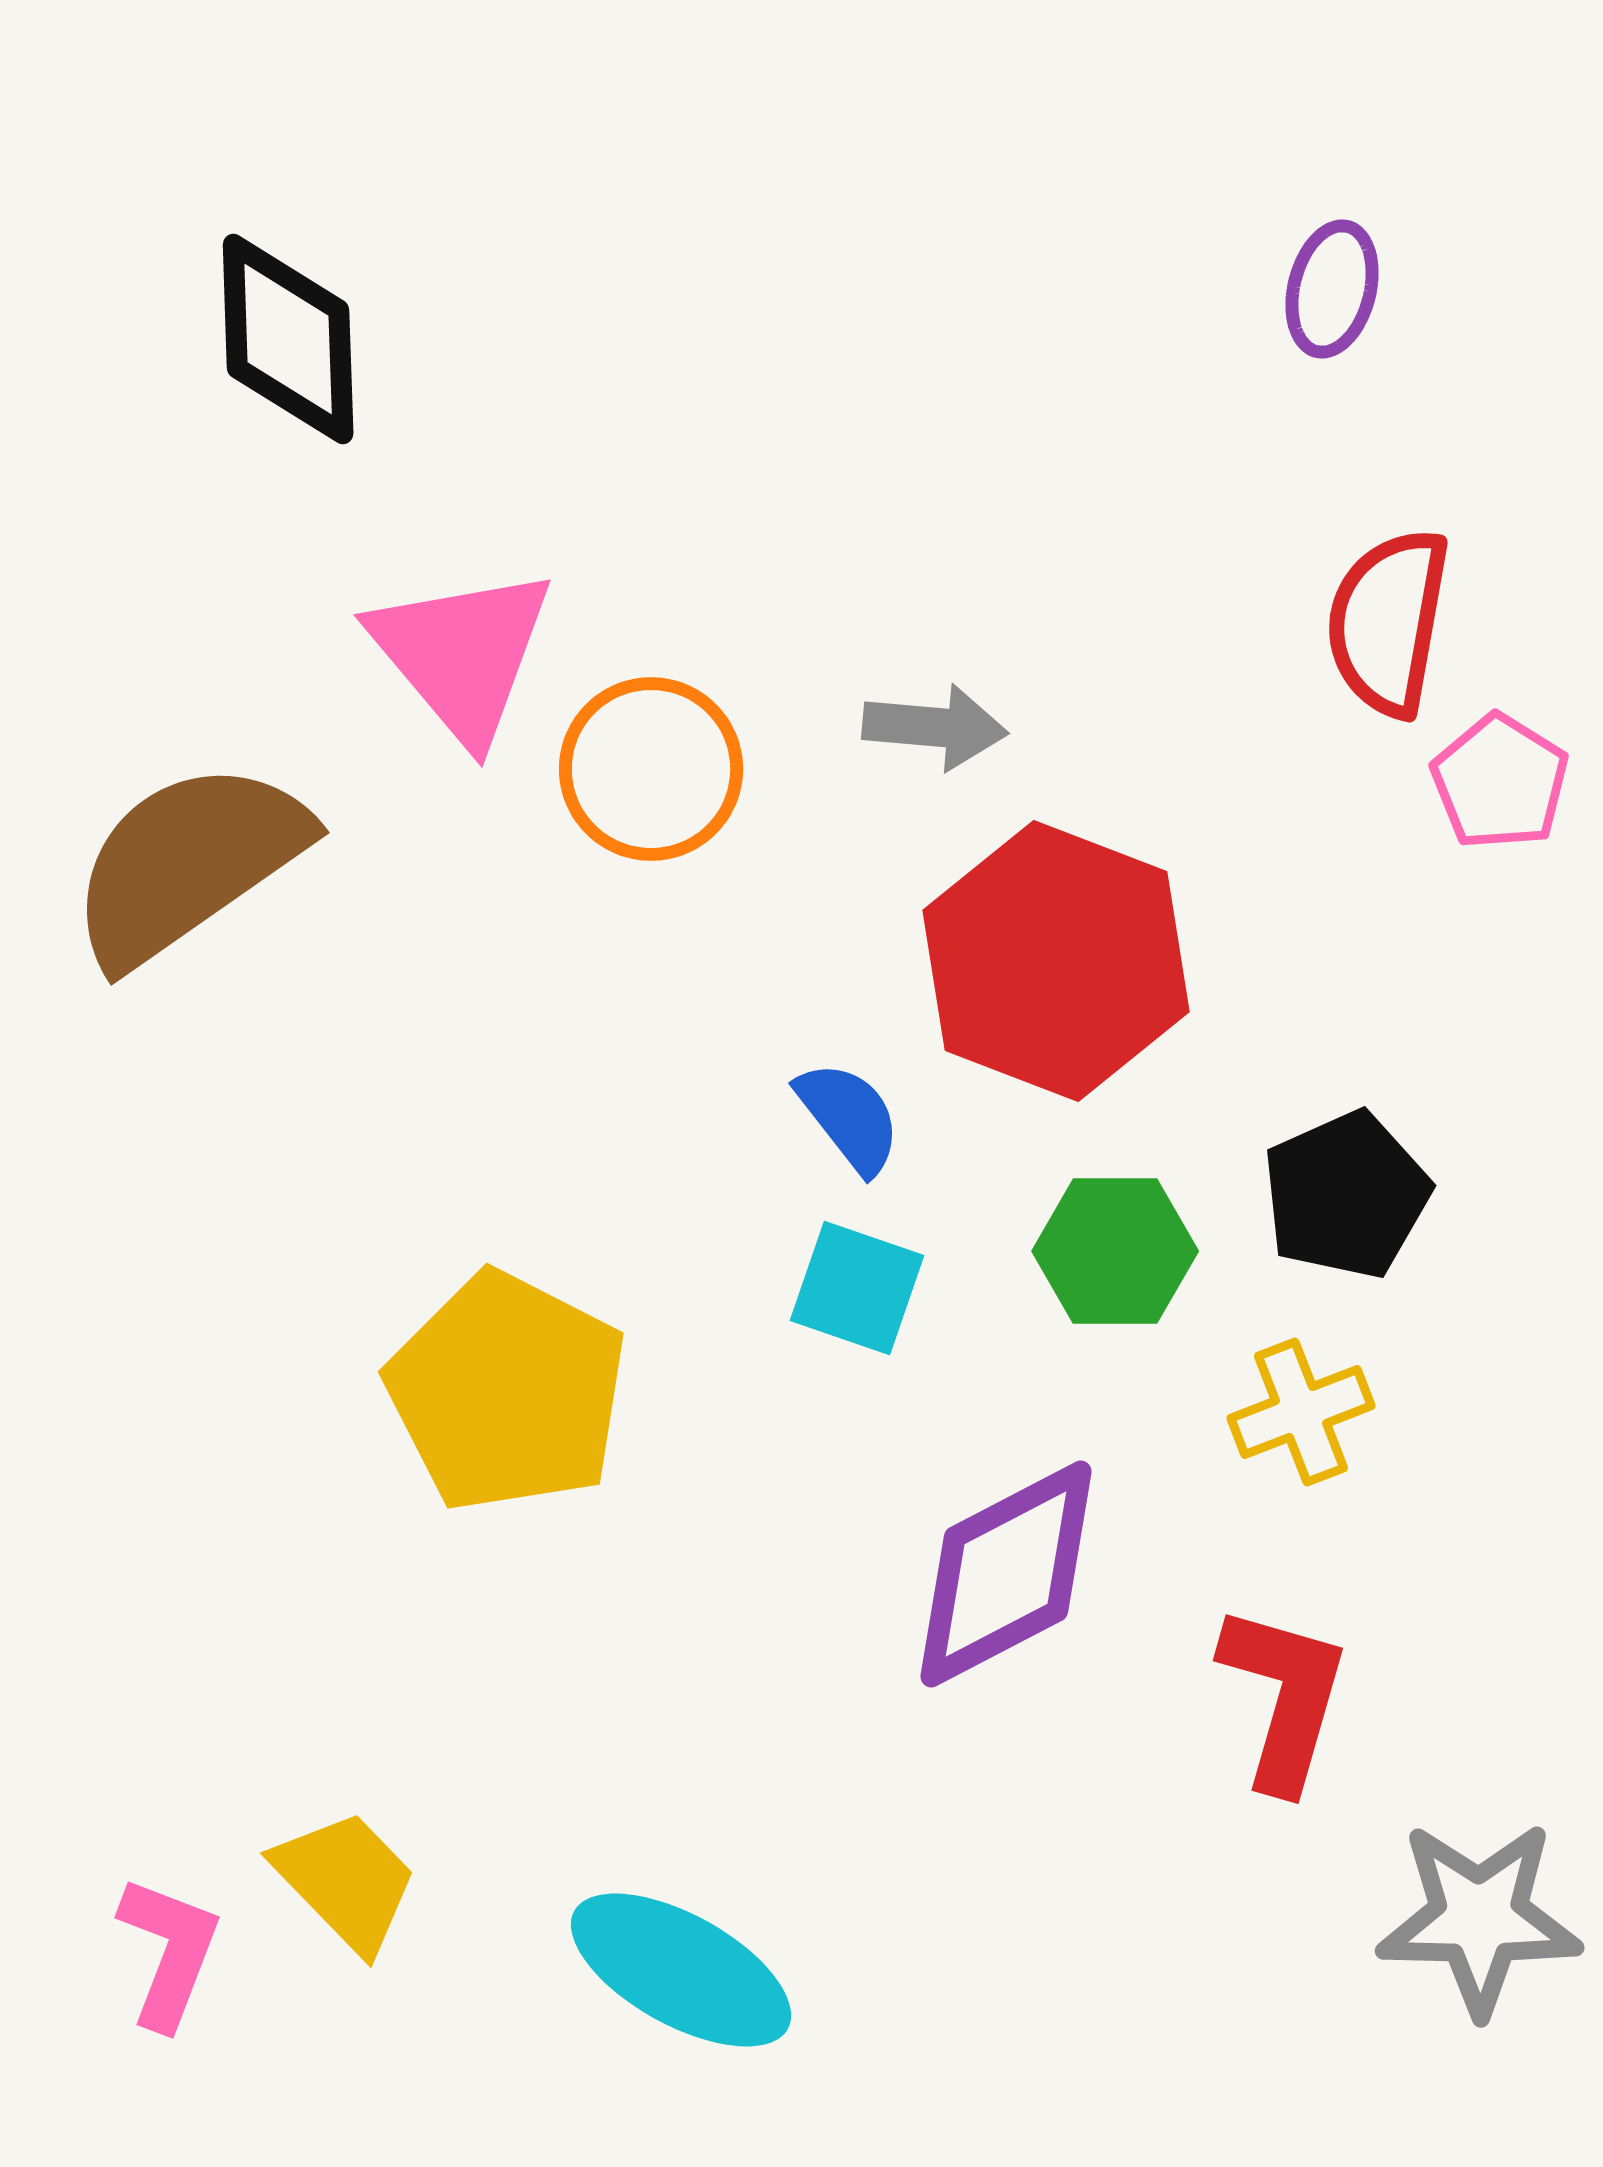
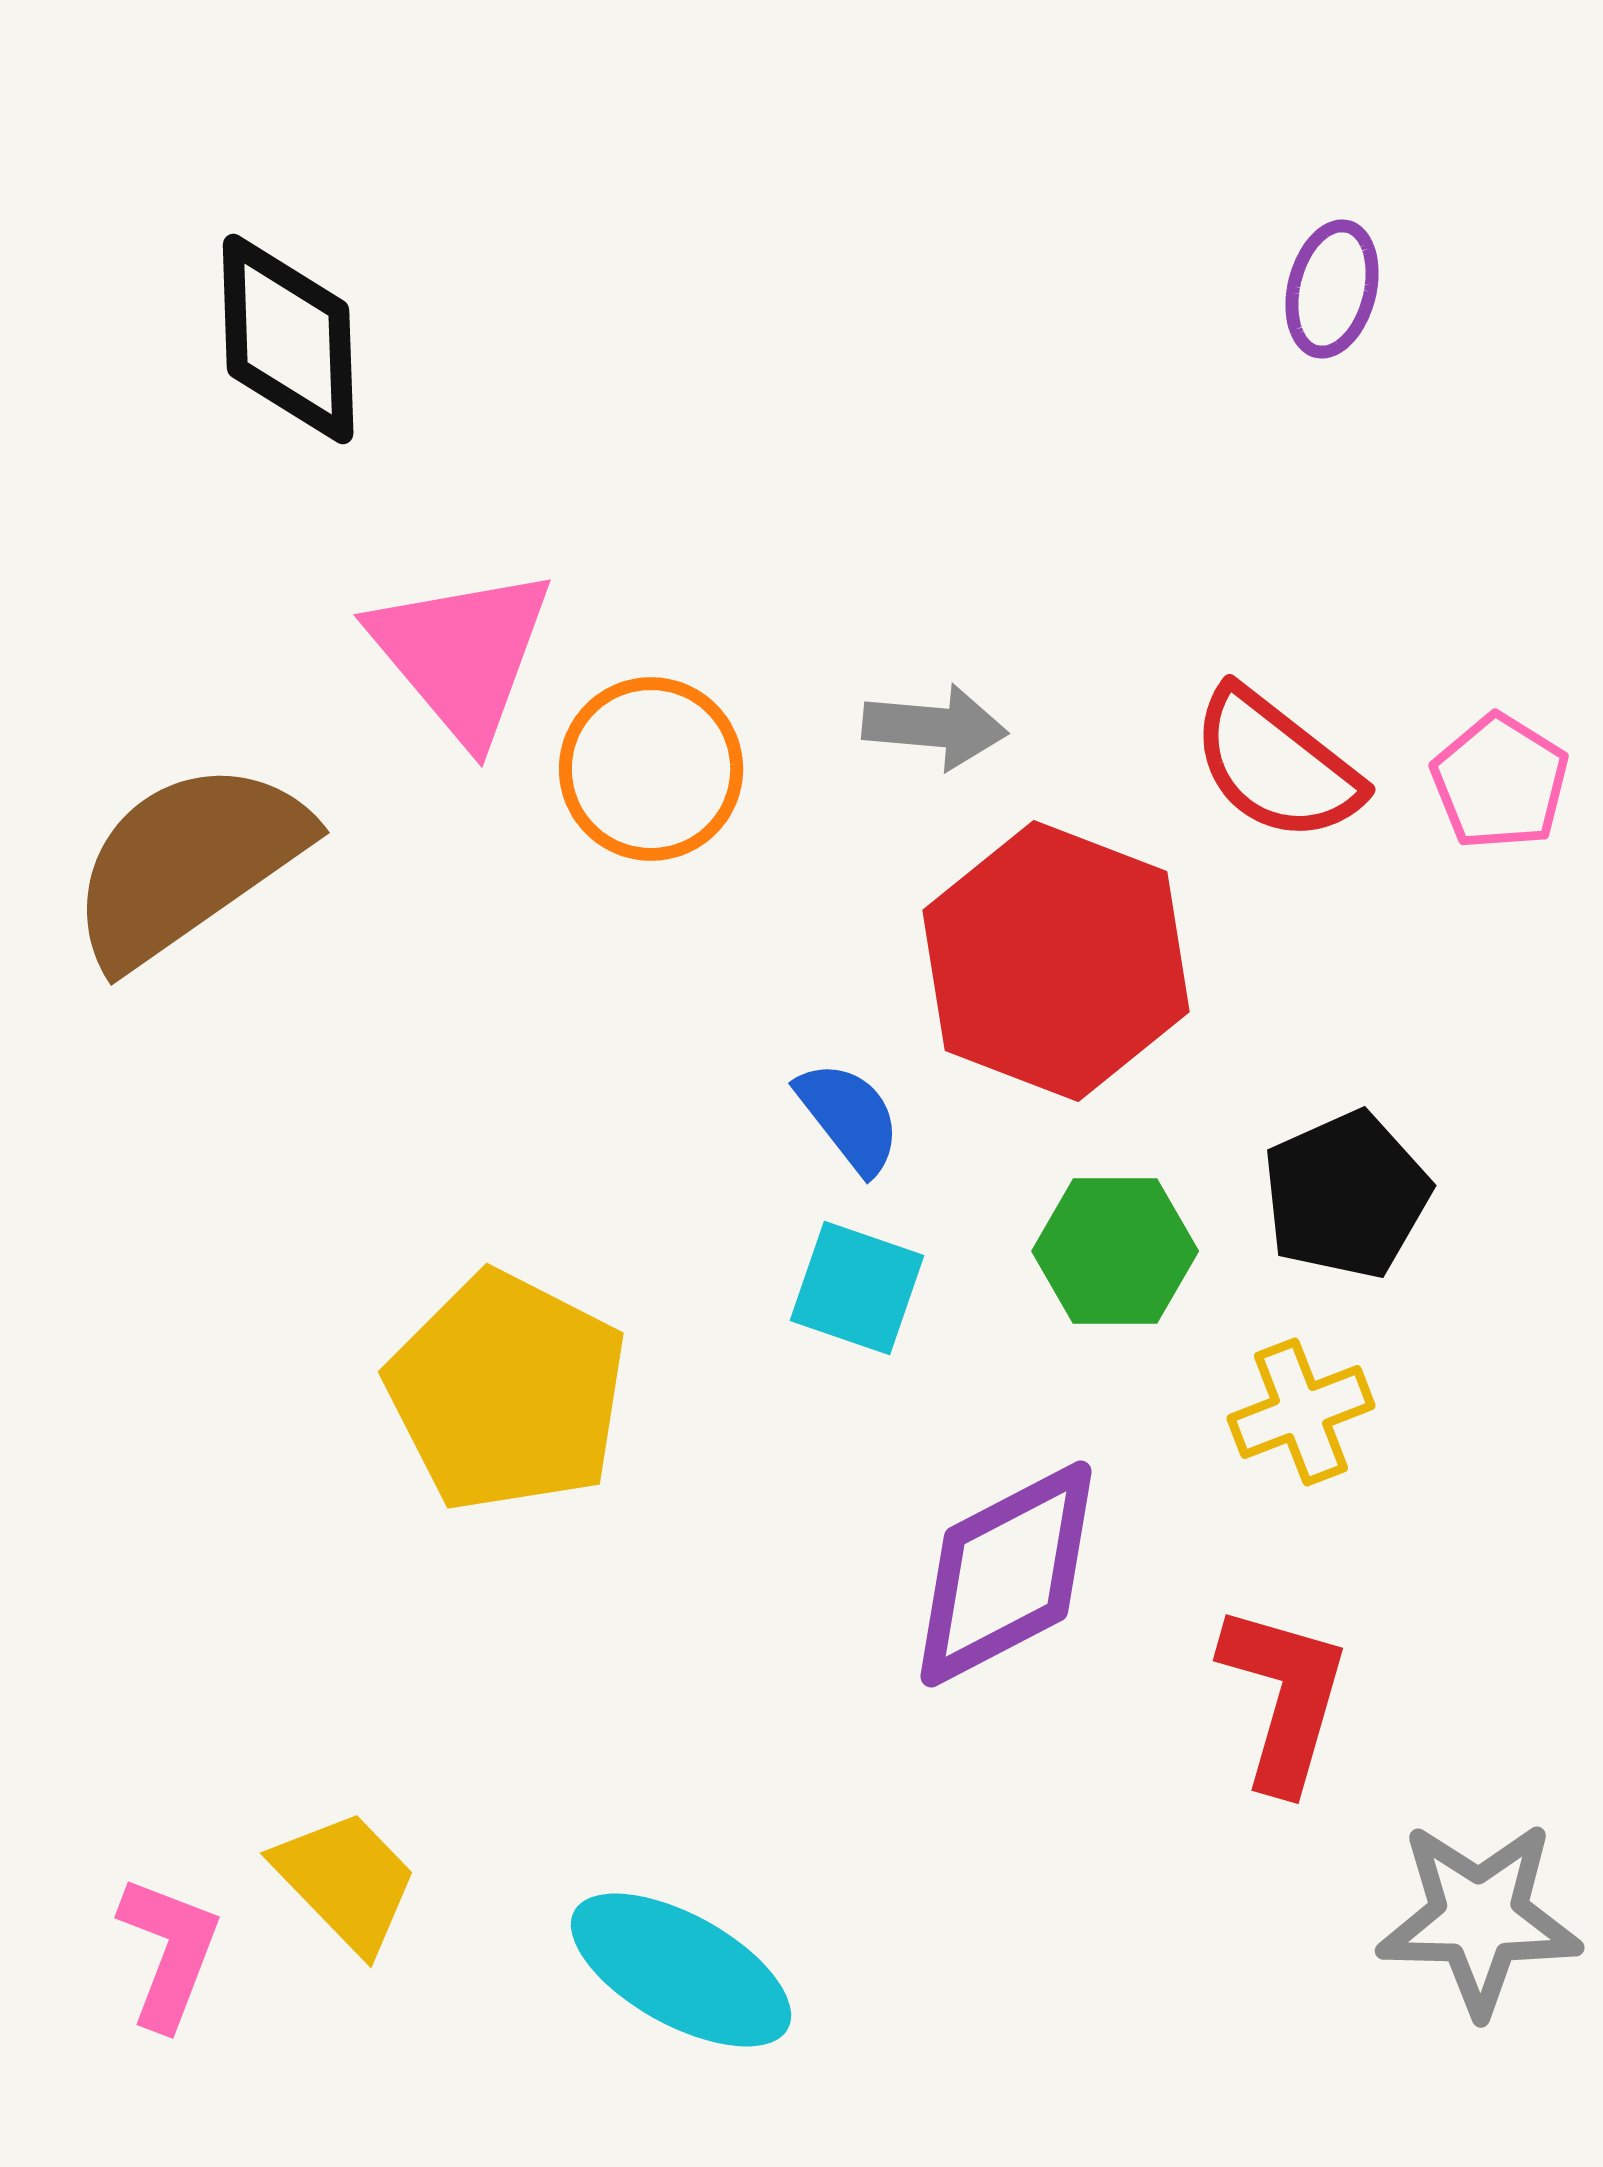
red semicircle: moved 112 px left, 143 px down; rotated 62 degrees counterclockwise
